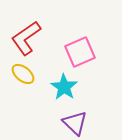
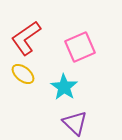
pink square: moved 5 px up
